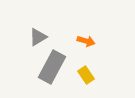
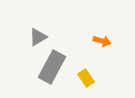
orange arrow: moved 16 px right
yellow rectangle: moved 3 px down
